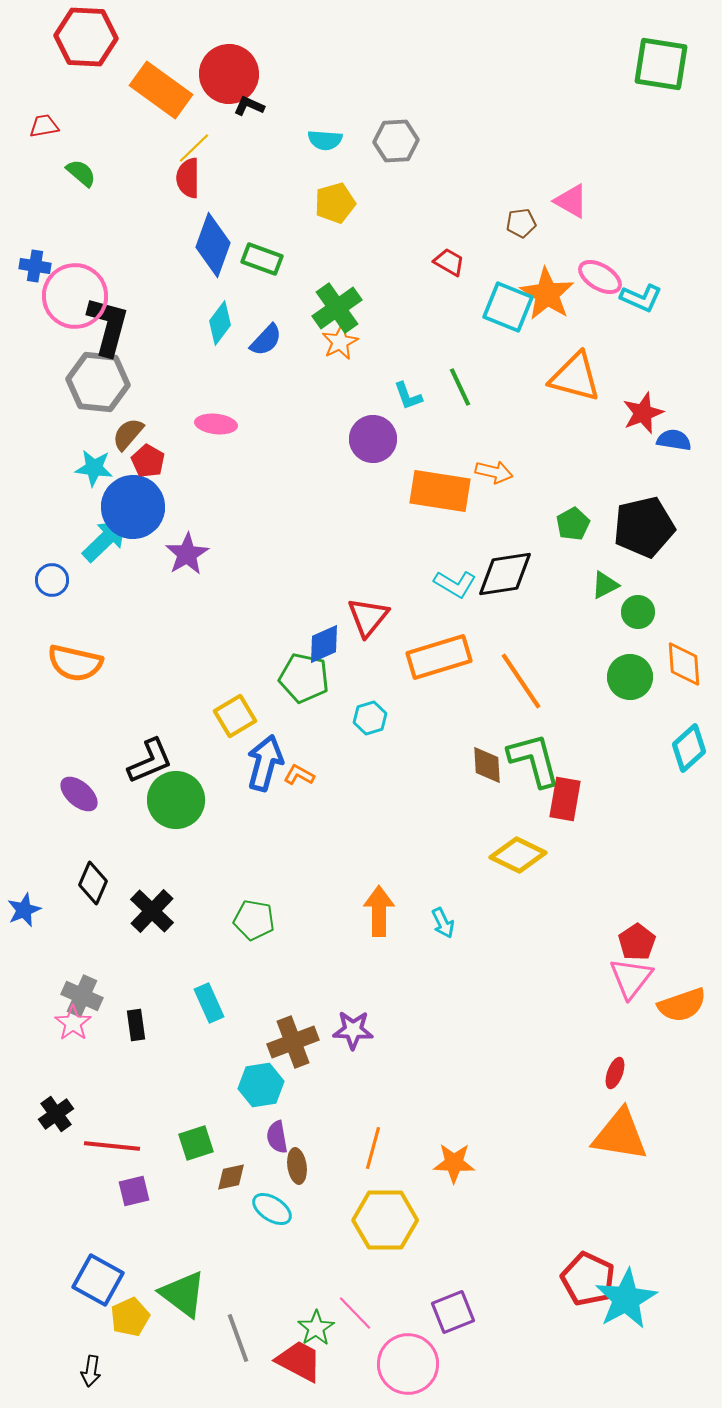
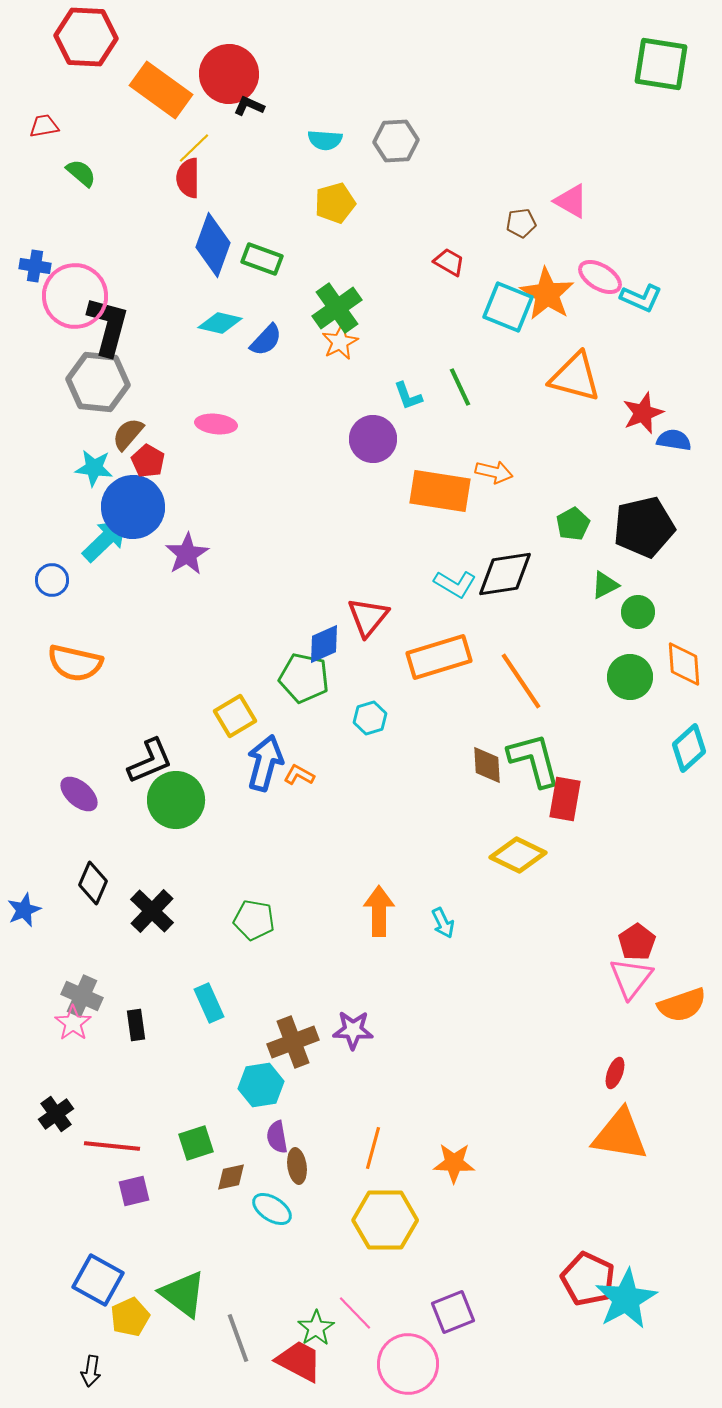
cyan diamond at (220, 323): rotated 66 degrees clockwise
